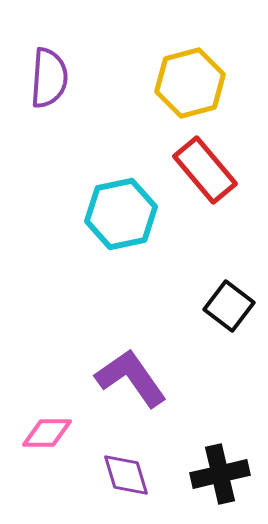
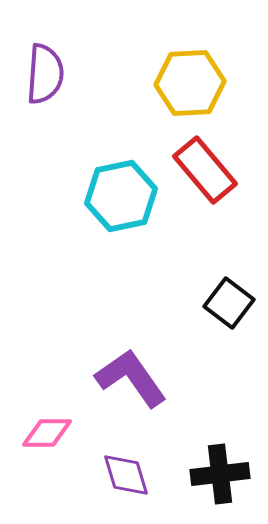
purple semicircle: moved 4 px left, 4 px up
yellow hexagon: rotated 12 degrees clockwise
cyan hexagon: moved 18 px up
black square: moved 3 px up
black cross: rotated 6 degrees clockwise
